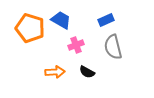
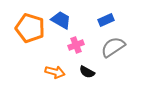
gray semicircle: rotated 70 degrees clockwise
orange arrow: rotated 18 degrees clockwise
